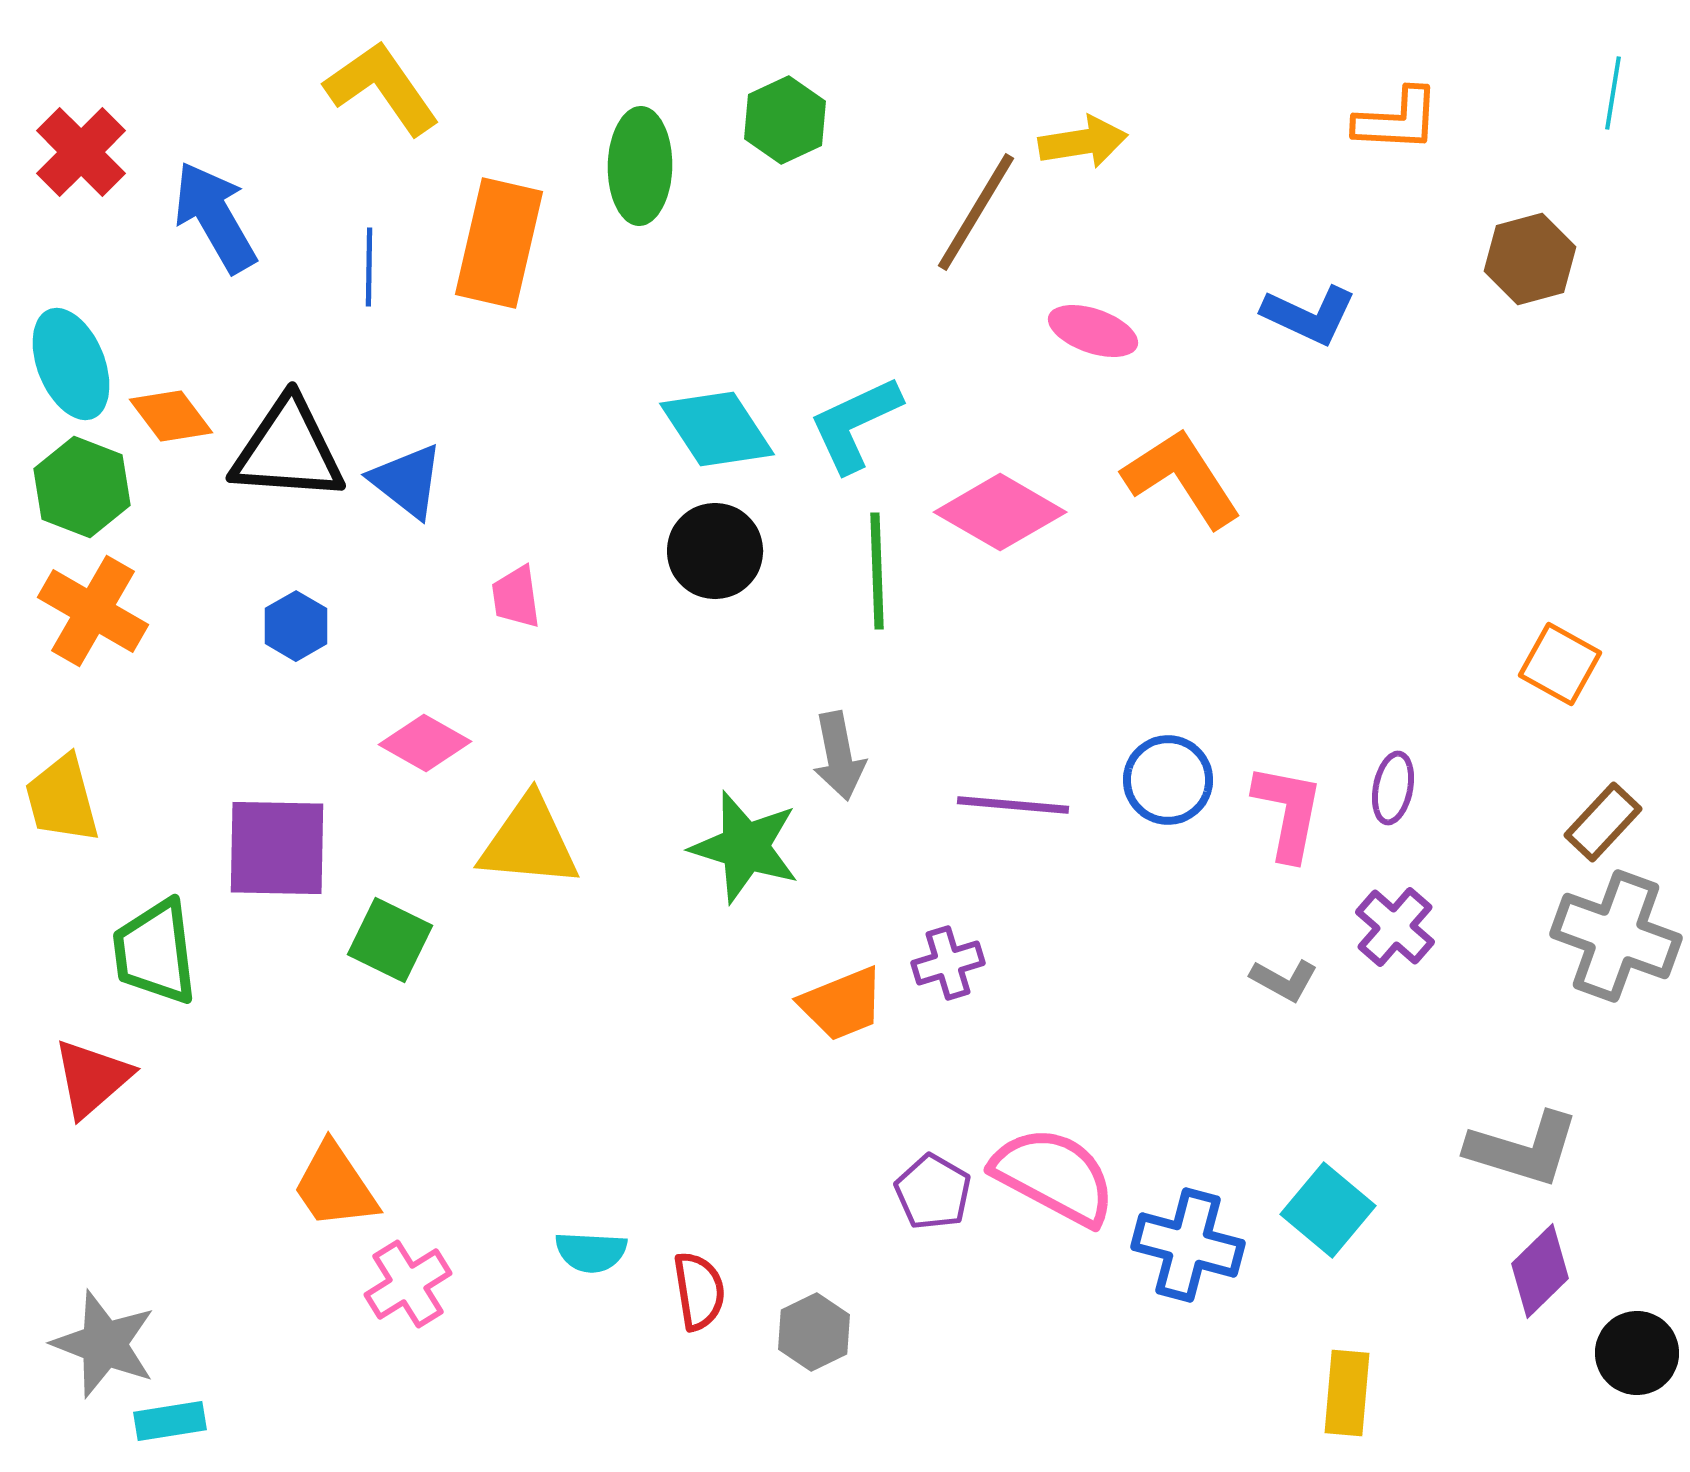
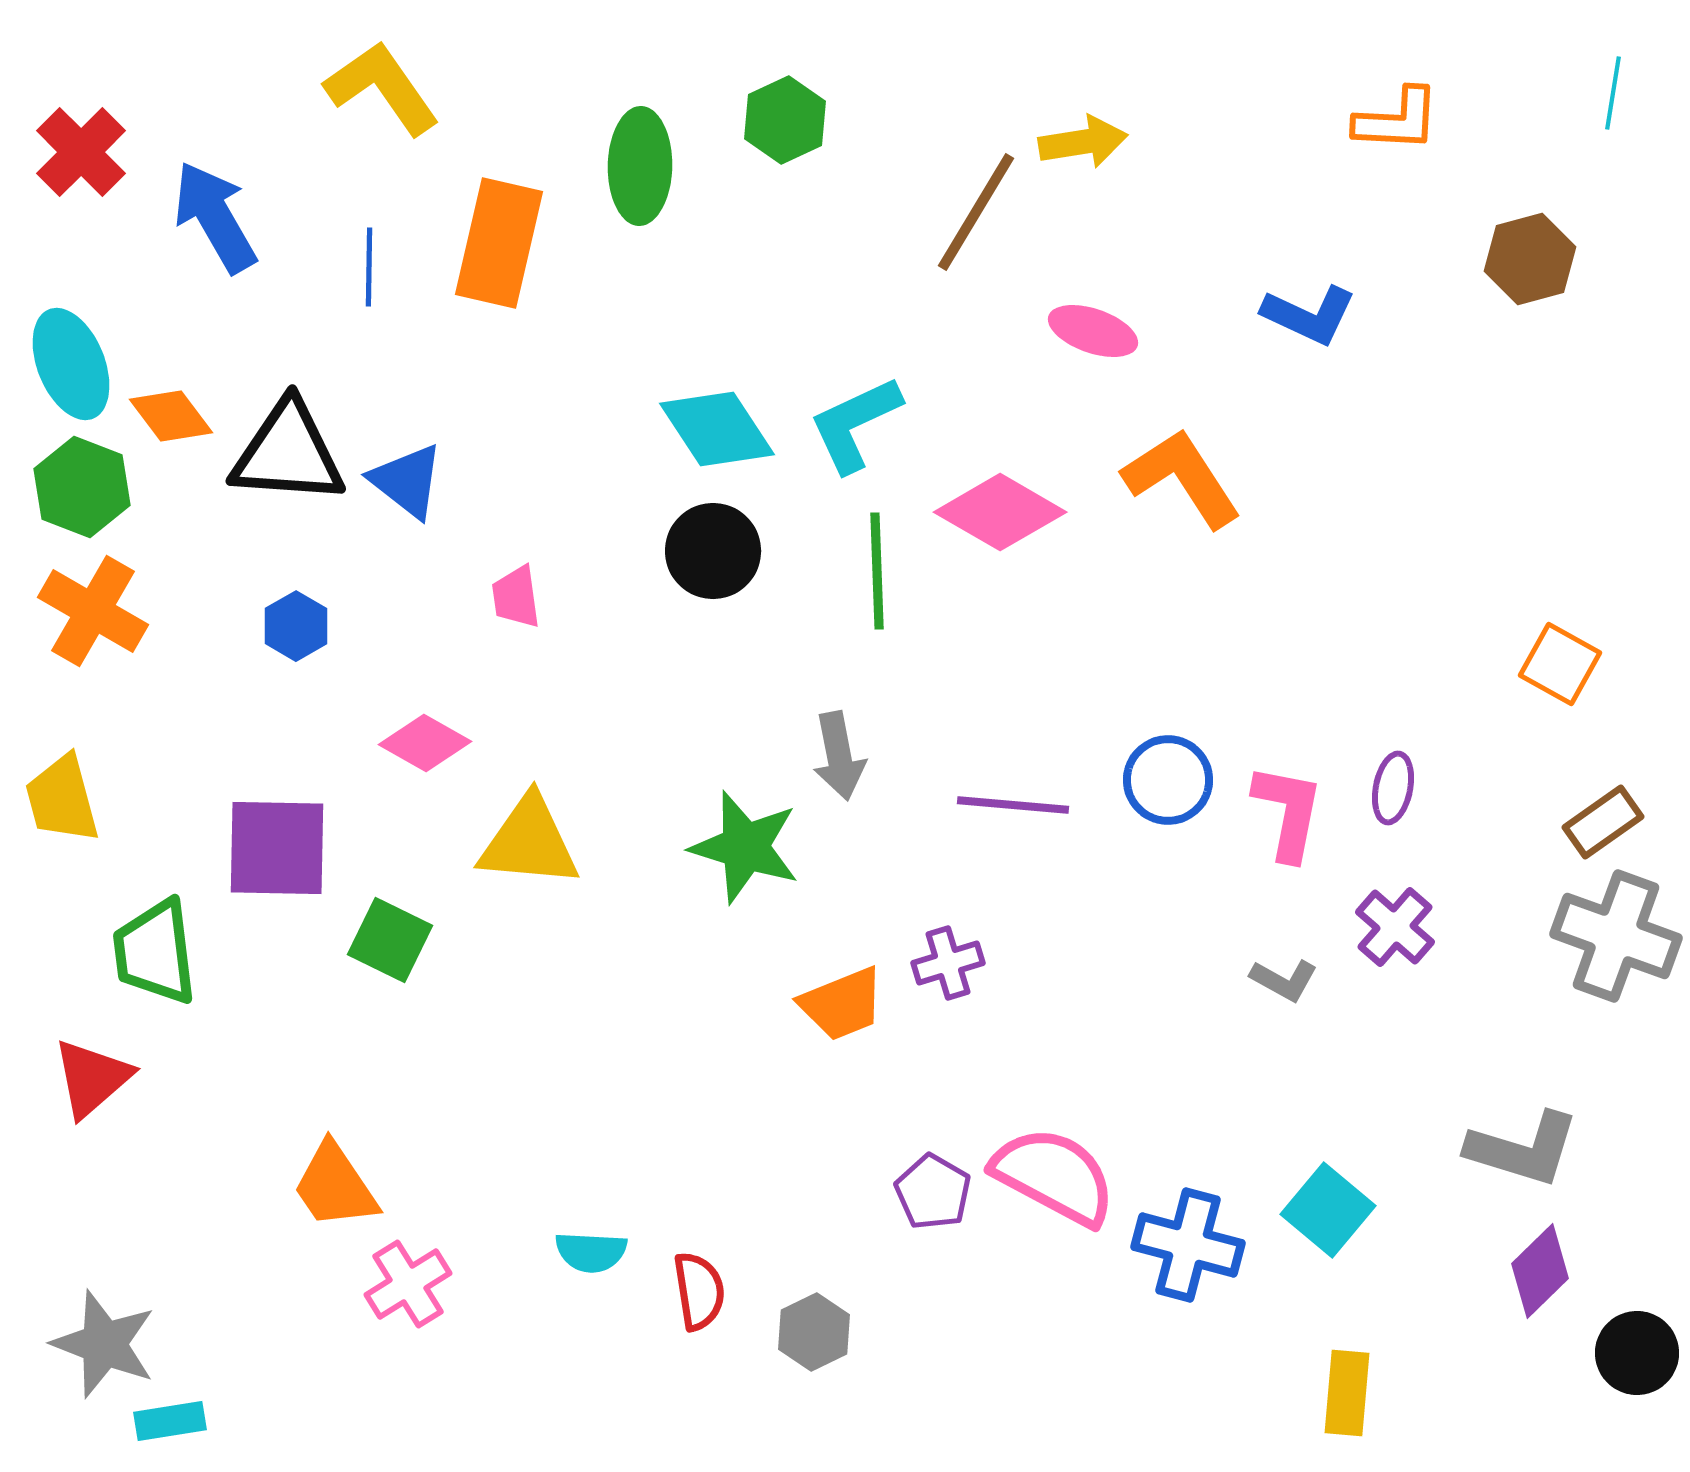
black triangle at (288, 450): moved 3 px down
black circle at (715, 551): moved 2 px left
brown rectangle at (1603, 822): rotated 12 degrees clockwise
